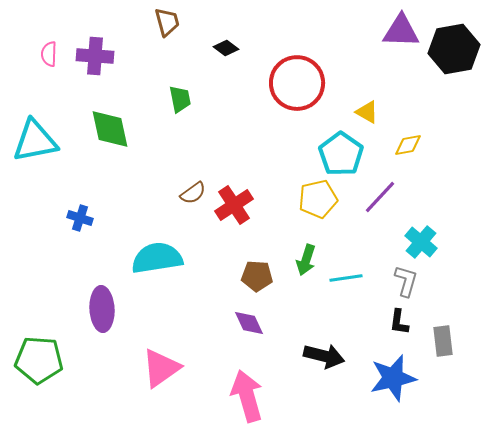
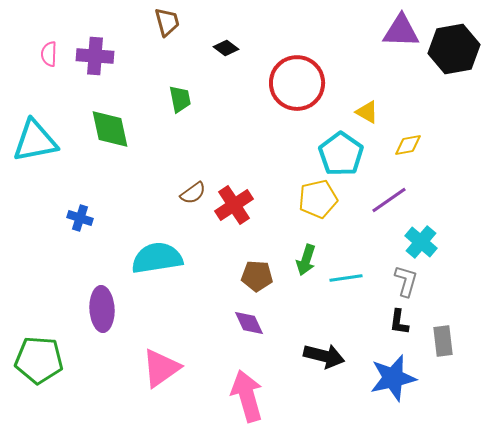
purple line: moved 9 px right, 3 px down; rotated 12 degrees clockwise
